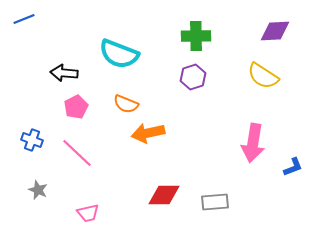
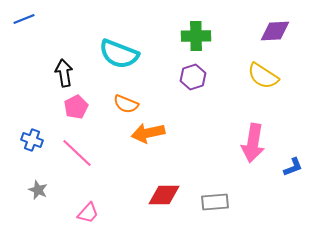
black arrow: rotated 76 degrees clockwise
pink trapezoid: rotated 35 degrees counterclockwise
